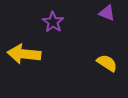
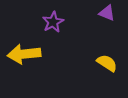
purple star: rotated 10 degrees clockwise
yellow arrow: rotated 12 degrees counterclockwise
